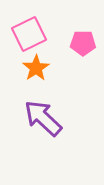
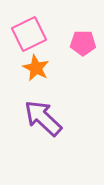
orange star: rotated 12 degrees counterclockwise
